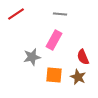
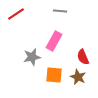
gray line: moved 3 px up
pink rectangle: moved 1 px down
